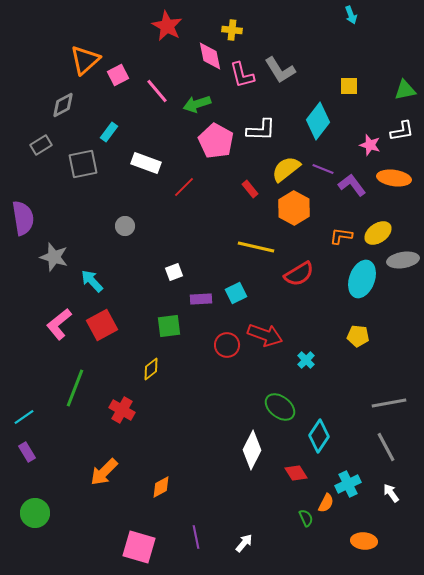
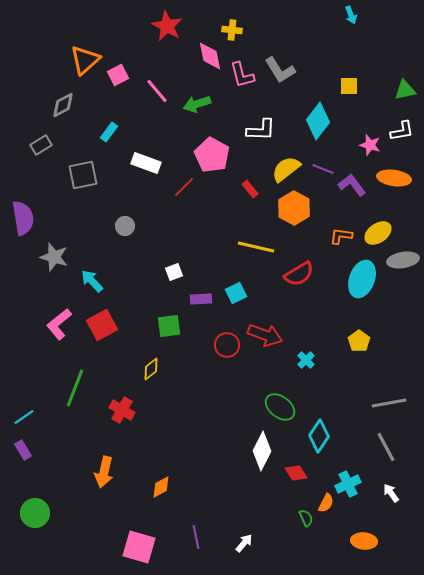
pink pentagon at (216, 141): moved 4 px left, 14 px down
gray square at (83, 164): moved 11 px down
yellow pentagon at (358, 336): moved 1 px right, 5 px down; rotated 30 degrees clockwise
white diamond at (252, 450): moved 10 px right, 1 px down
purple rectangle at (27, 452): moved 4 px left, 2 px up
orange arrow at (104, 472): rotated 32 degrees counterclockwise
